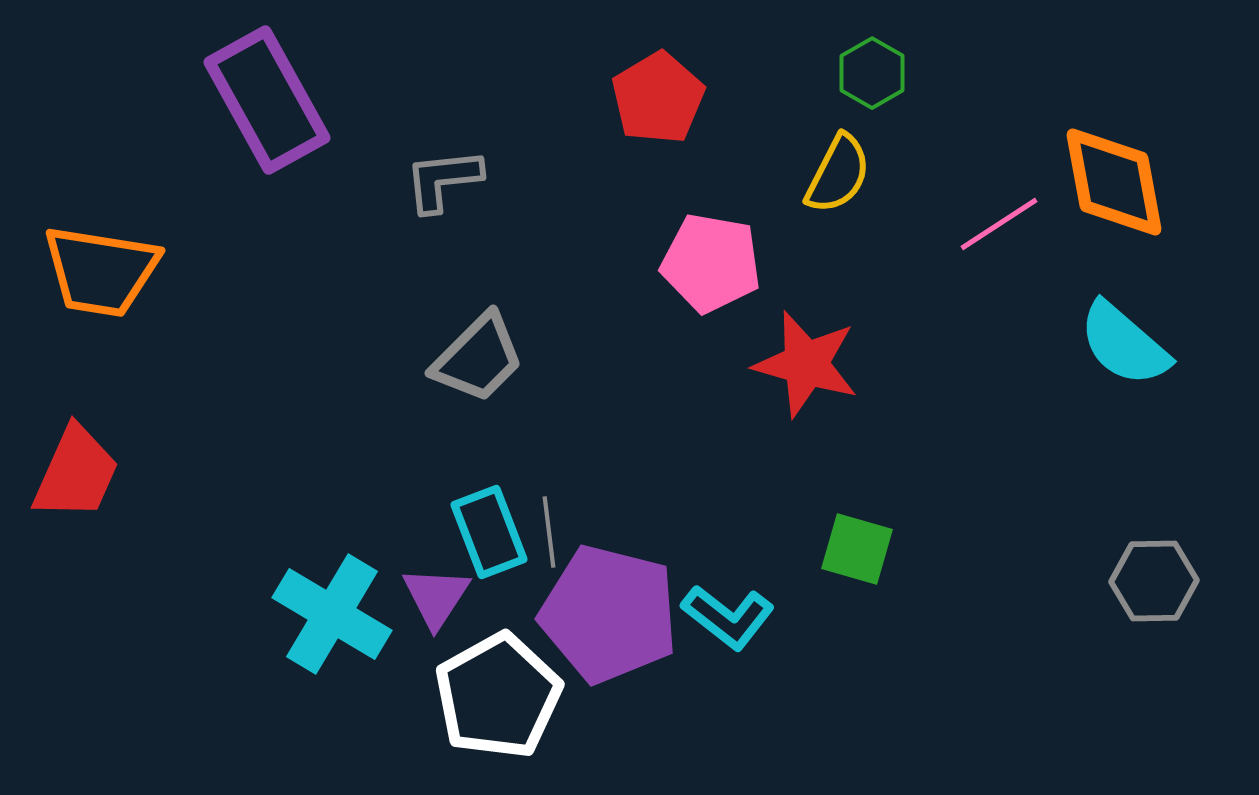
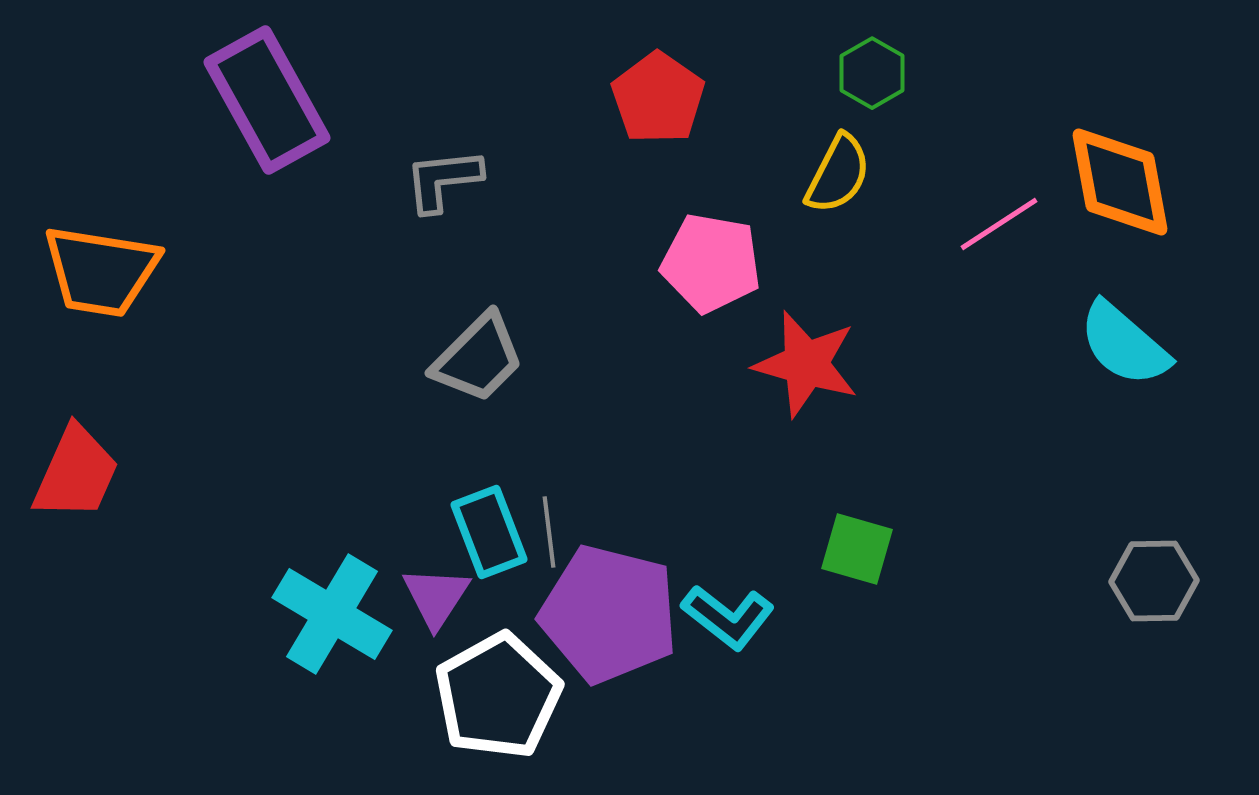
red pentagon: rotated 6 degrees counterclockwise
orange diamond: moved 6 px right
